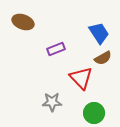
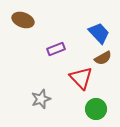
brown ellipse: moved 2 px up
blue trapezoid: rotated 10 degrees counterclockwise
gray star: moved 11 px left, 3 px up; rotated 18 degrees counterclockwise
green circle: moved 2 px right, 4 px up
